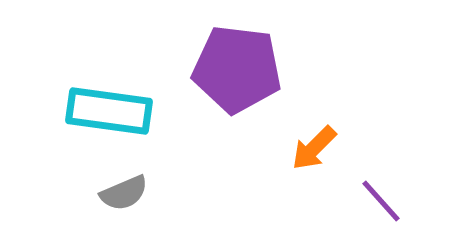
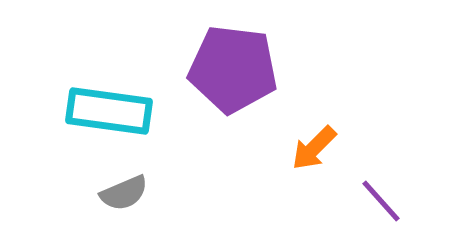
purple pentagon: moved 4 px left
